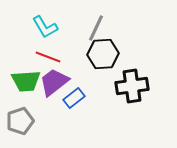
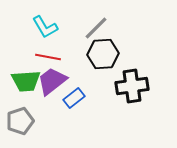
gray line: rotated 20 degrees clockwise
red line: rotated 10 degrees counterclockwise
purple trapezoid: moved 2 px left, 1 px up
